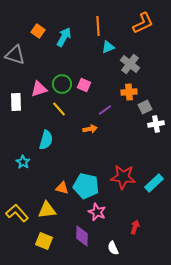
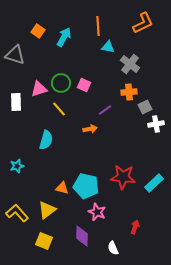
cyan triangle: rotated 32 degrees clockwise
green circle: moved 1 px left, 1 px up
cyan star: moved 6 px left, 4 px down; rotated 24 degrees clockwise
yellow triangle: rotated 30 degrees counterclockwise
